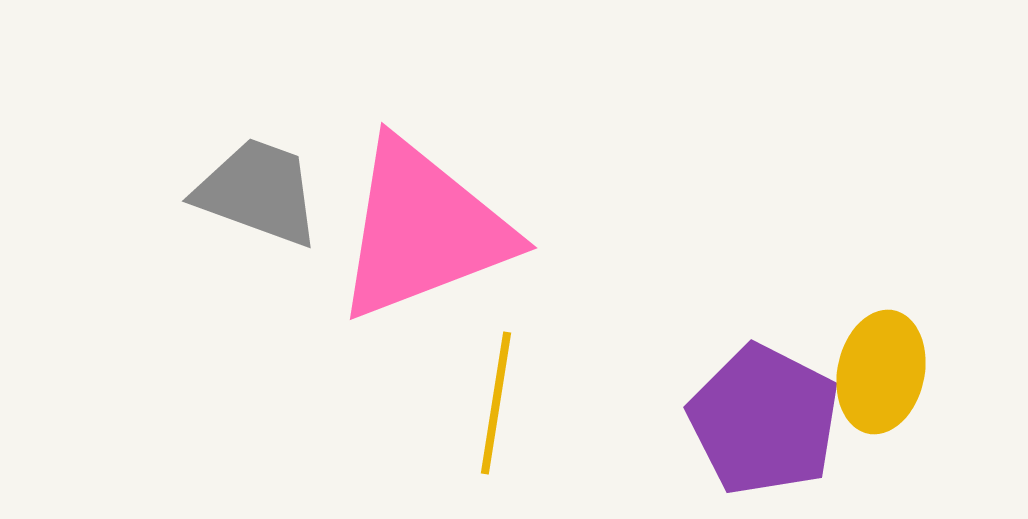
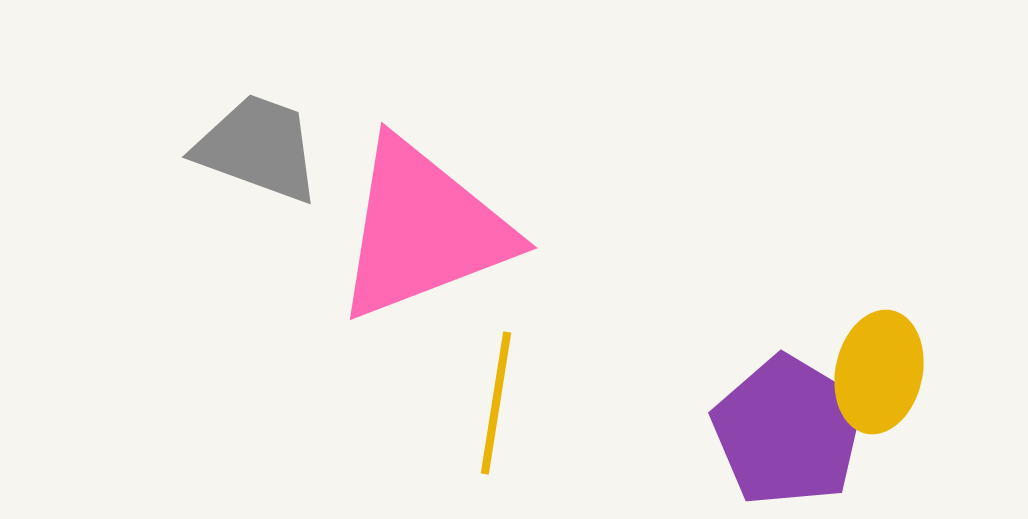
gray trapezoid: moved 44 px up
yellow ellipse: moved 2 px left
purple pentagon: moved 24 px right, 11 px down; rotated 4 degrees clockwise
